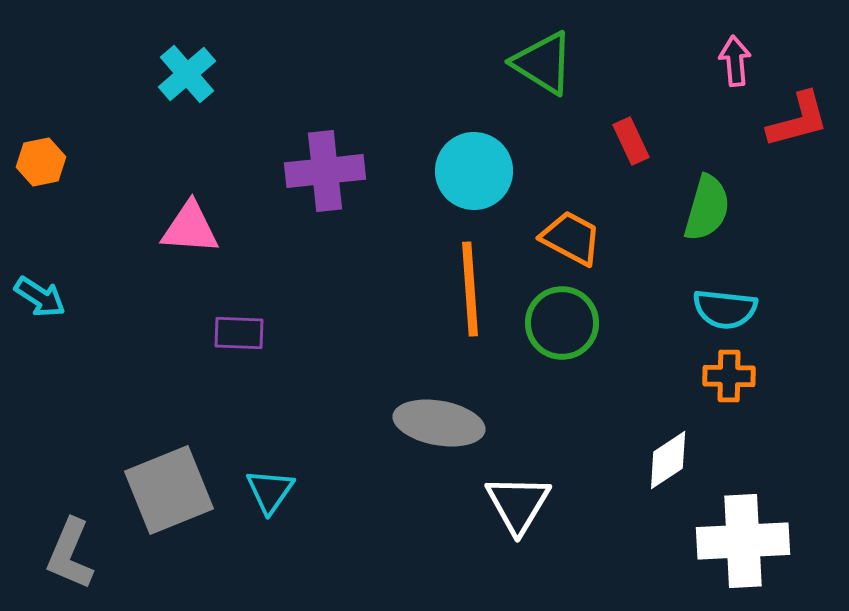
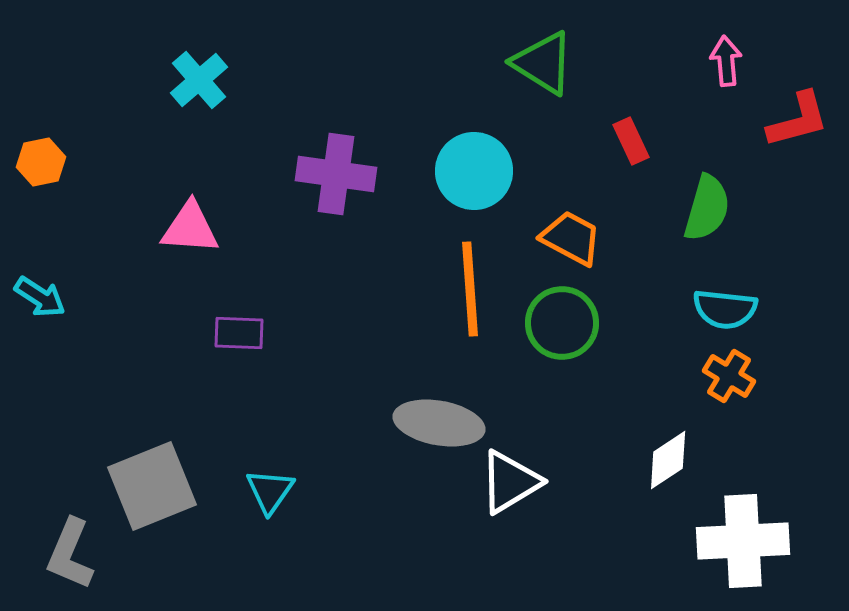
pink arrow: moved 9 px left
cyan cross: moved 12 px right, 6 px down
purple cross: moved 11 px right, 3 px down; rotated 14 degrees clockwise
orange cross: rotated 30 degrees clockwise
gray square: moved 17 px left, 4 px up
white triangle: moved 8 px left, 22 px up; rotated 28 degrees clockwise
